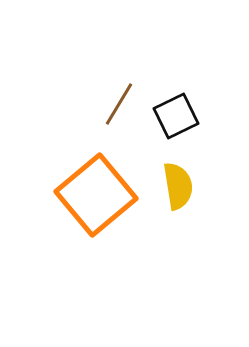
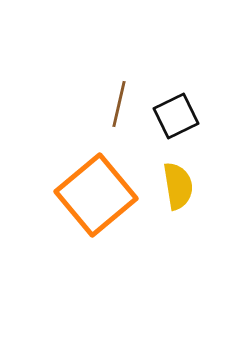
brown line: rotated 18 degrees counterclockwise
